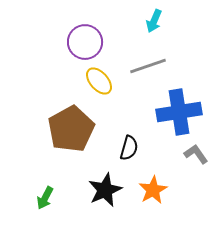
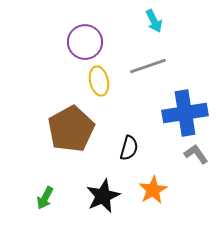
cyan arrow: rotated 50 degrees counterclockwise
yellow ellipse: rotated 28 degrees clockwise
blue cross: moved 6 px right, 1 px down
black star: moved 2 px left, 6 px down
